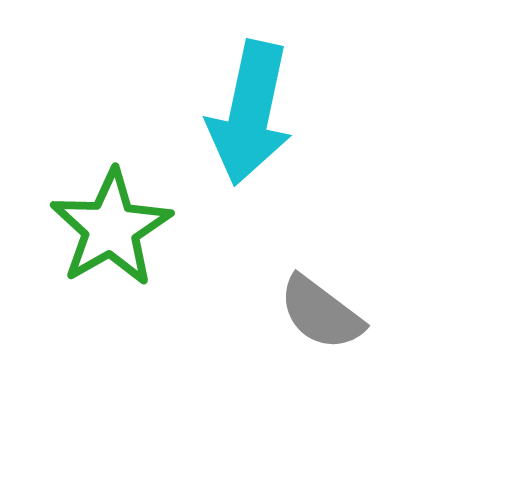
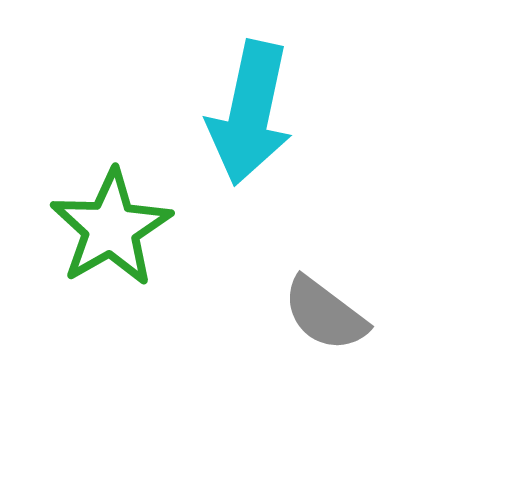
gray semicircle: moved 4 px right, 1 px down
